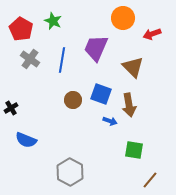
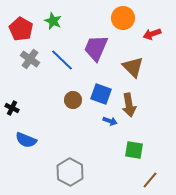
blue line: rotated 55 degrees counterclockwise
black cross: moved 1 px right; rotated 32 degrees counterclockwise
